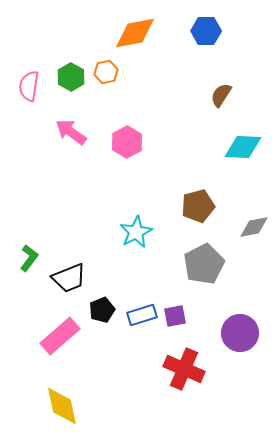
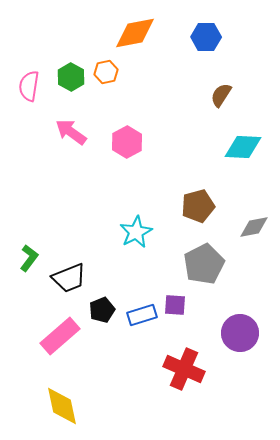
blue hexagon: moved 6 px down
purple square: moved 11 px up; rotated 15 degrees clockwise
